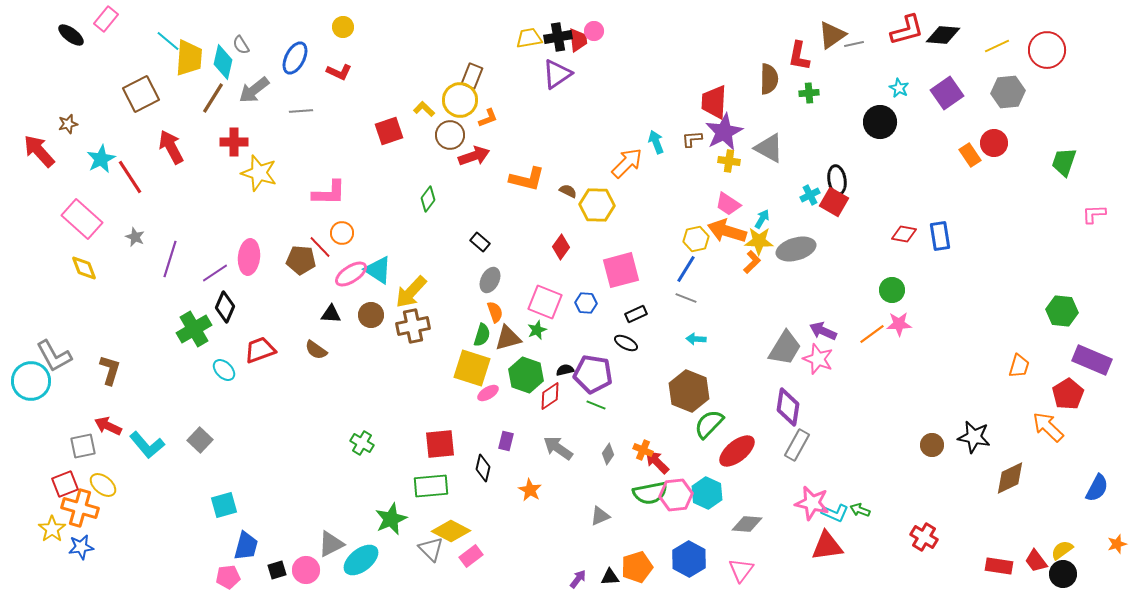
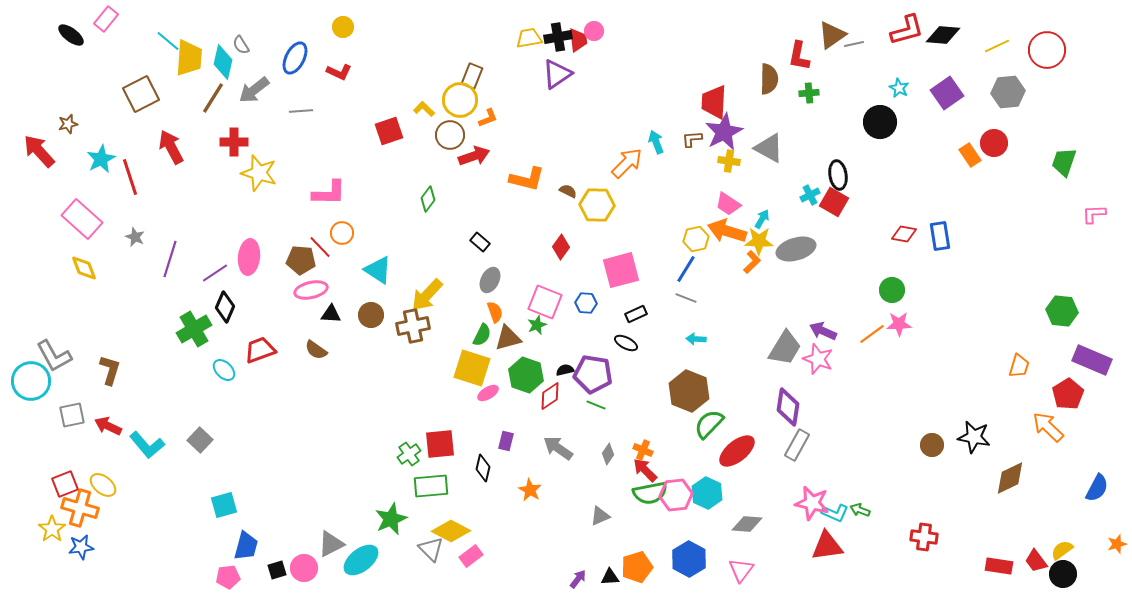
red line at (130, 177): rotated 15 degrees clockwise
black ellipse at (837, 180): moved 1 px right, 5 px up
pink ellipse at (351, 274): moved 40 px left, 16 px down; rotated 20 degrees clockwise
yellow arrow at (411, 292): moved 16 px right, 3 px down
green star at (537, 330): moved 5 px up
green semicircle at (482, 335): rotated 10 degrees clockwise
green cross at (362, 443): moved 47 px right, 11 px down; rotated 25 degrees clockwise
gray square at (83, 446): moved 11 px left, 31 px up
red arrow at (657, 462): moved 12 px left, 8 px down
red cross at (924, 537): rotated 24 degrees counterclockwise
pink circle at (306, 570): moved 2 px left, 2 px up
